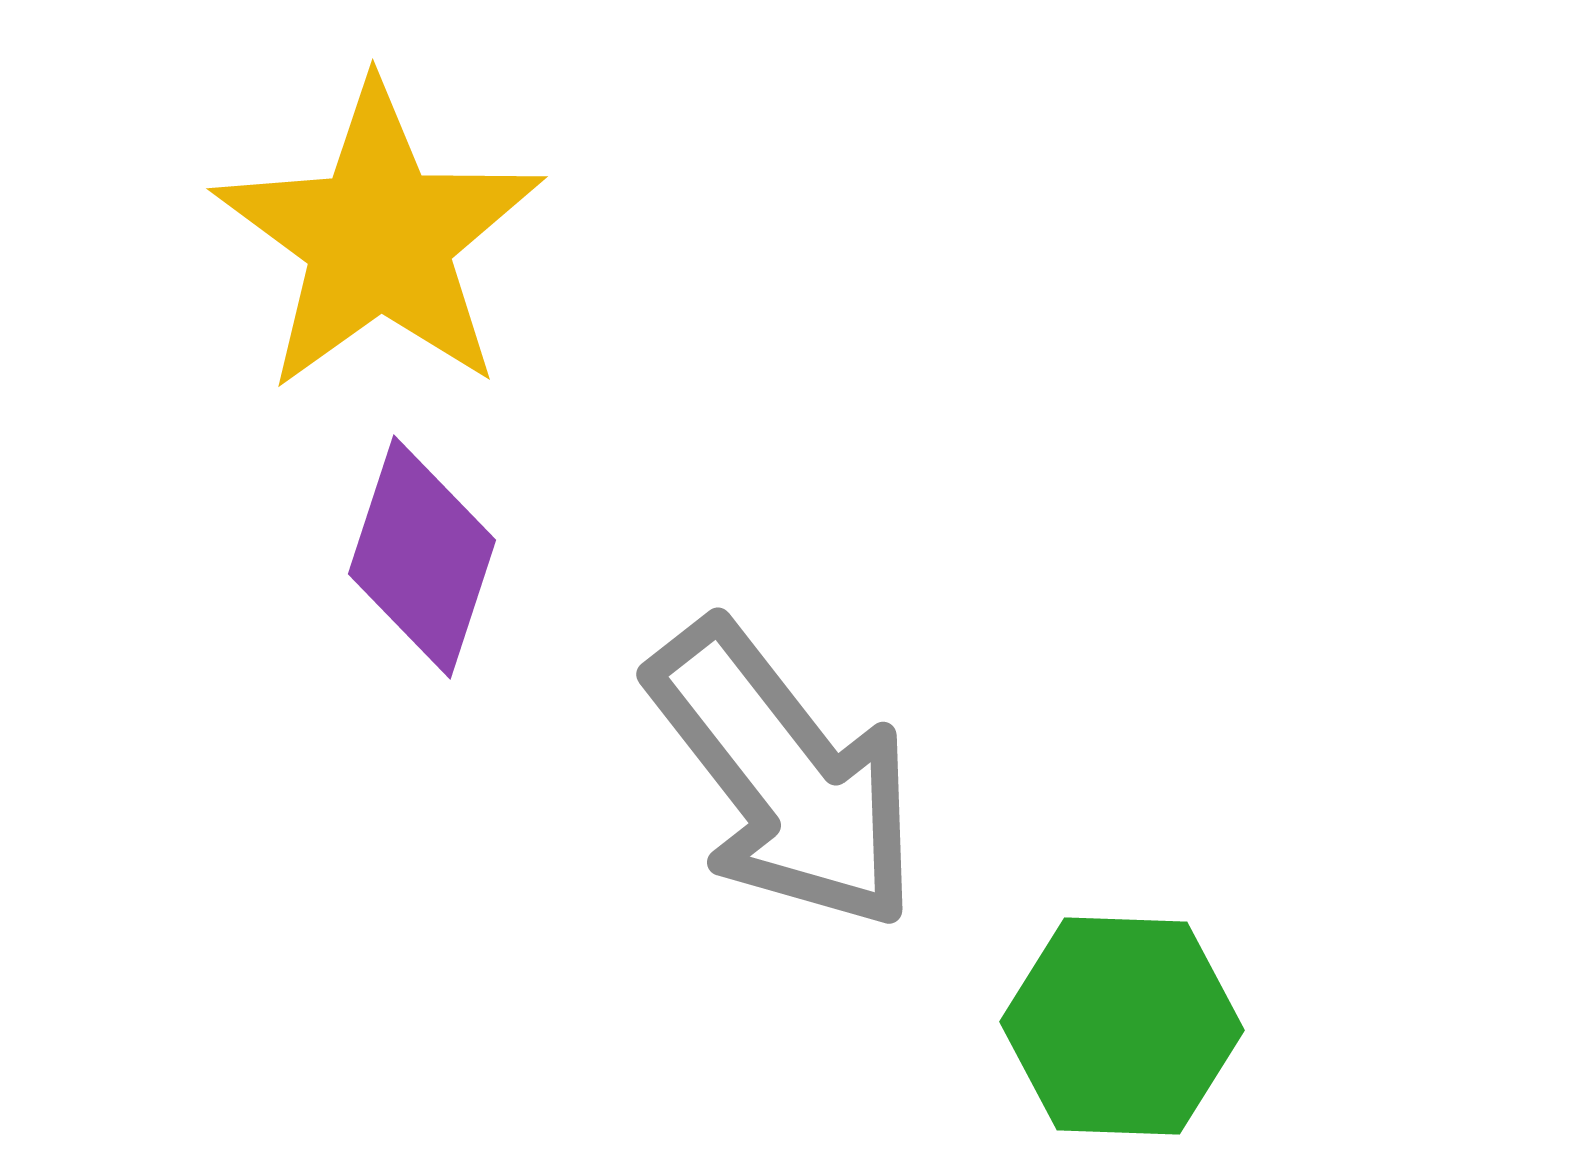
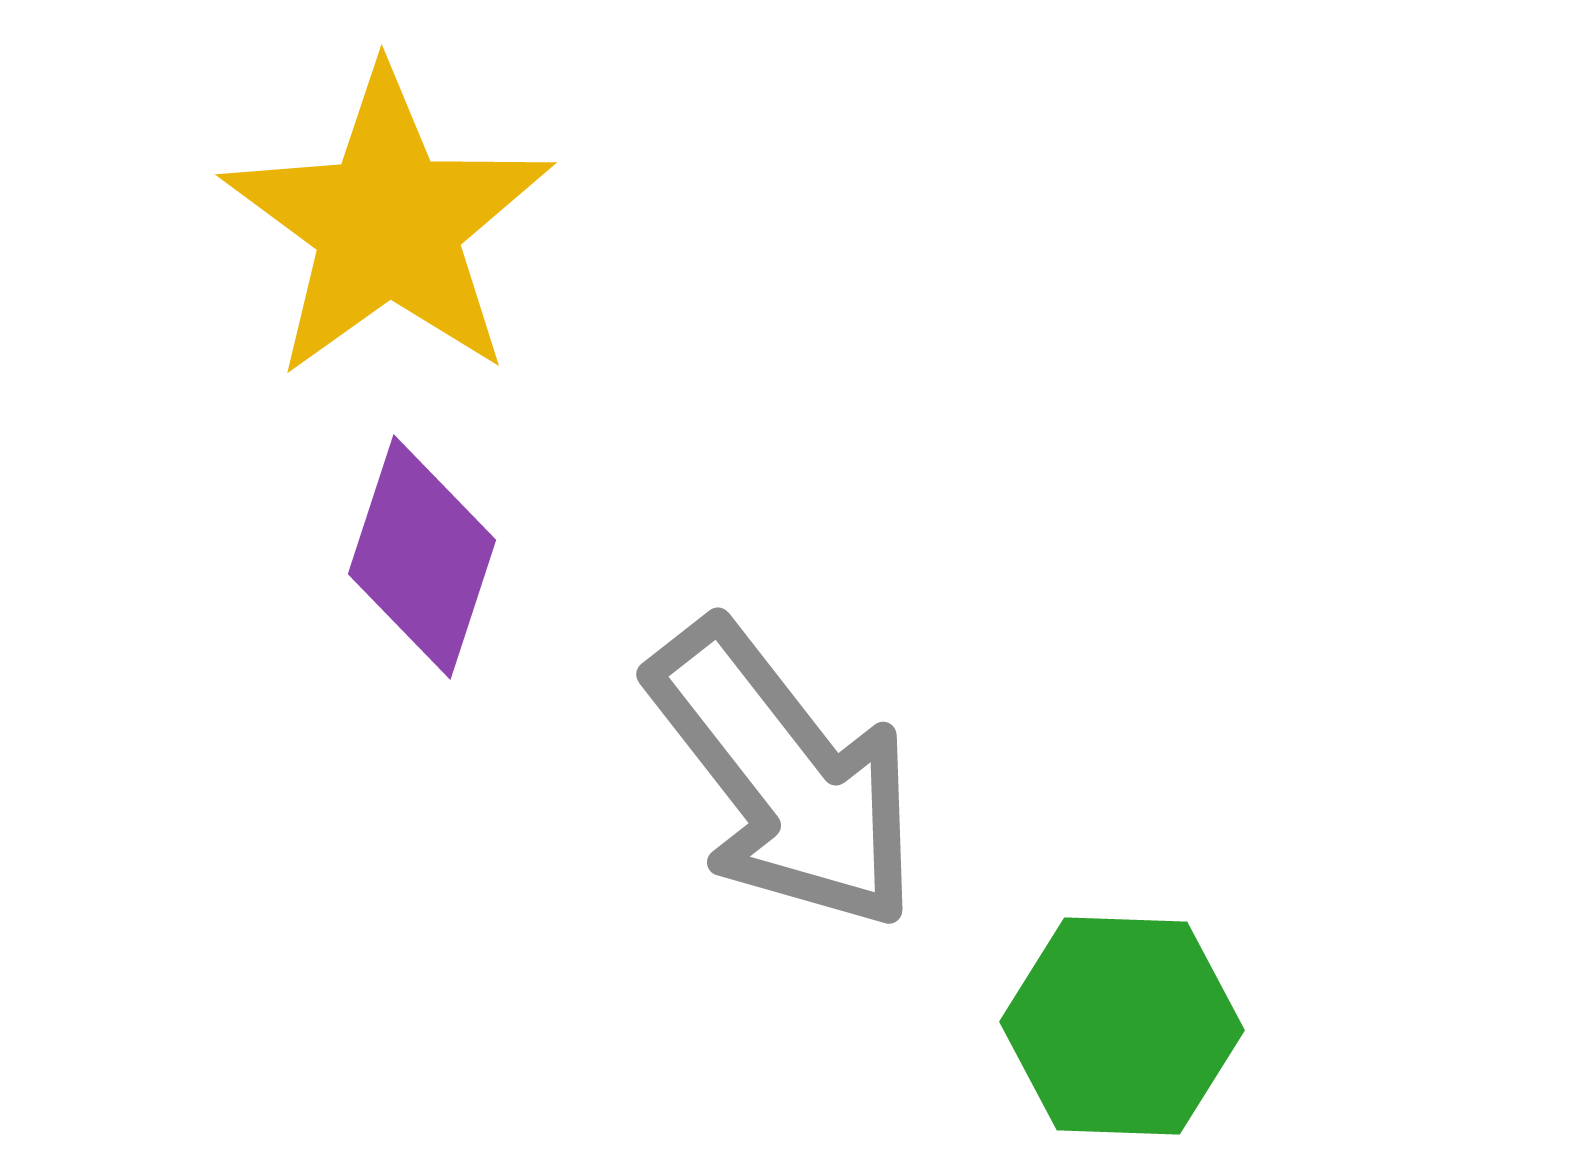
yellow star: moved 9 px right, 14 px up
